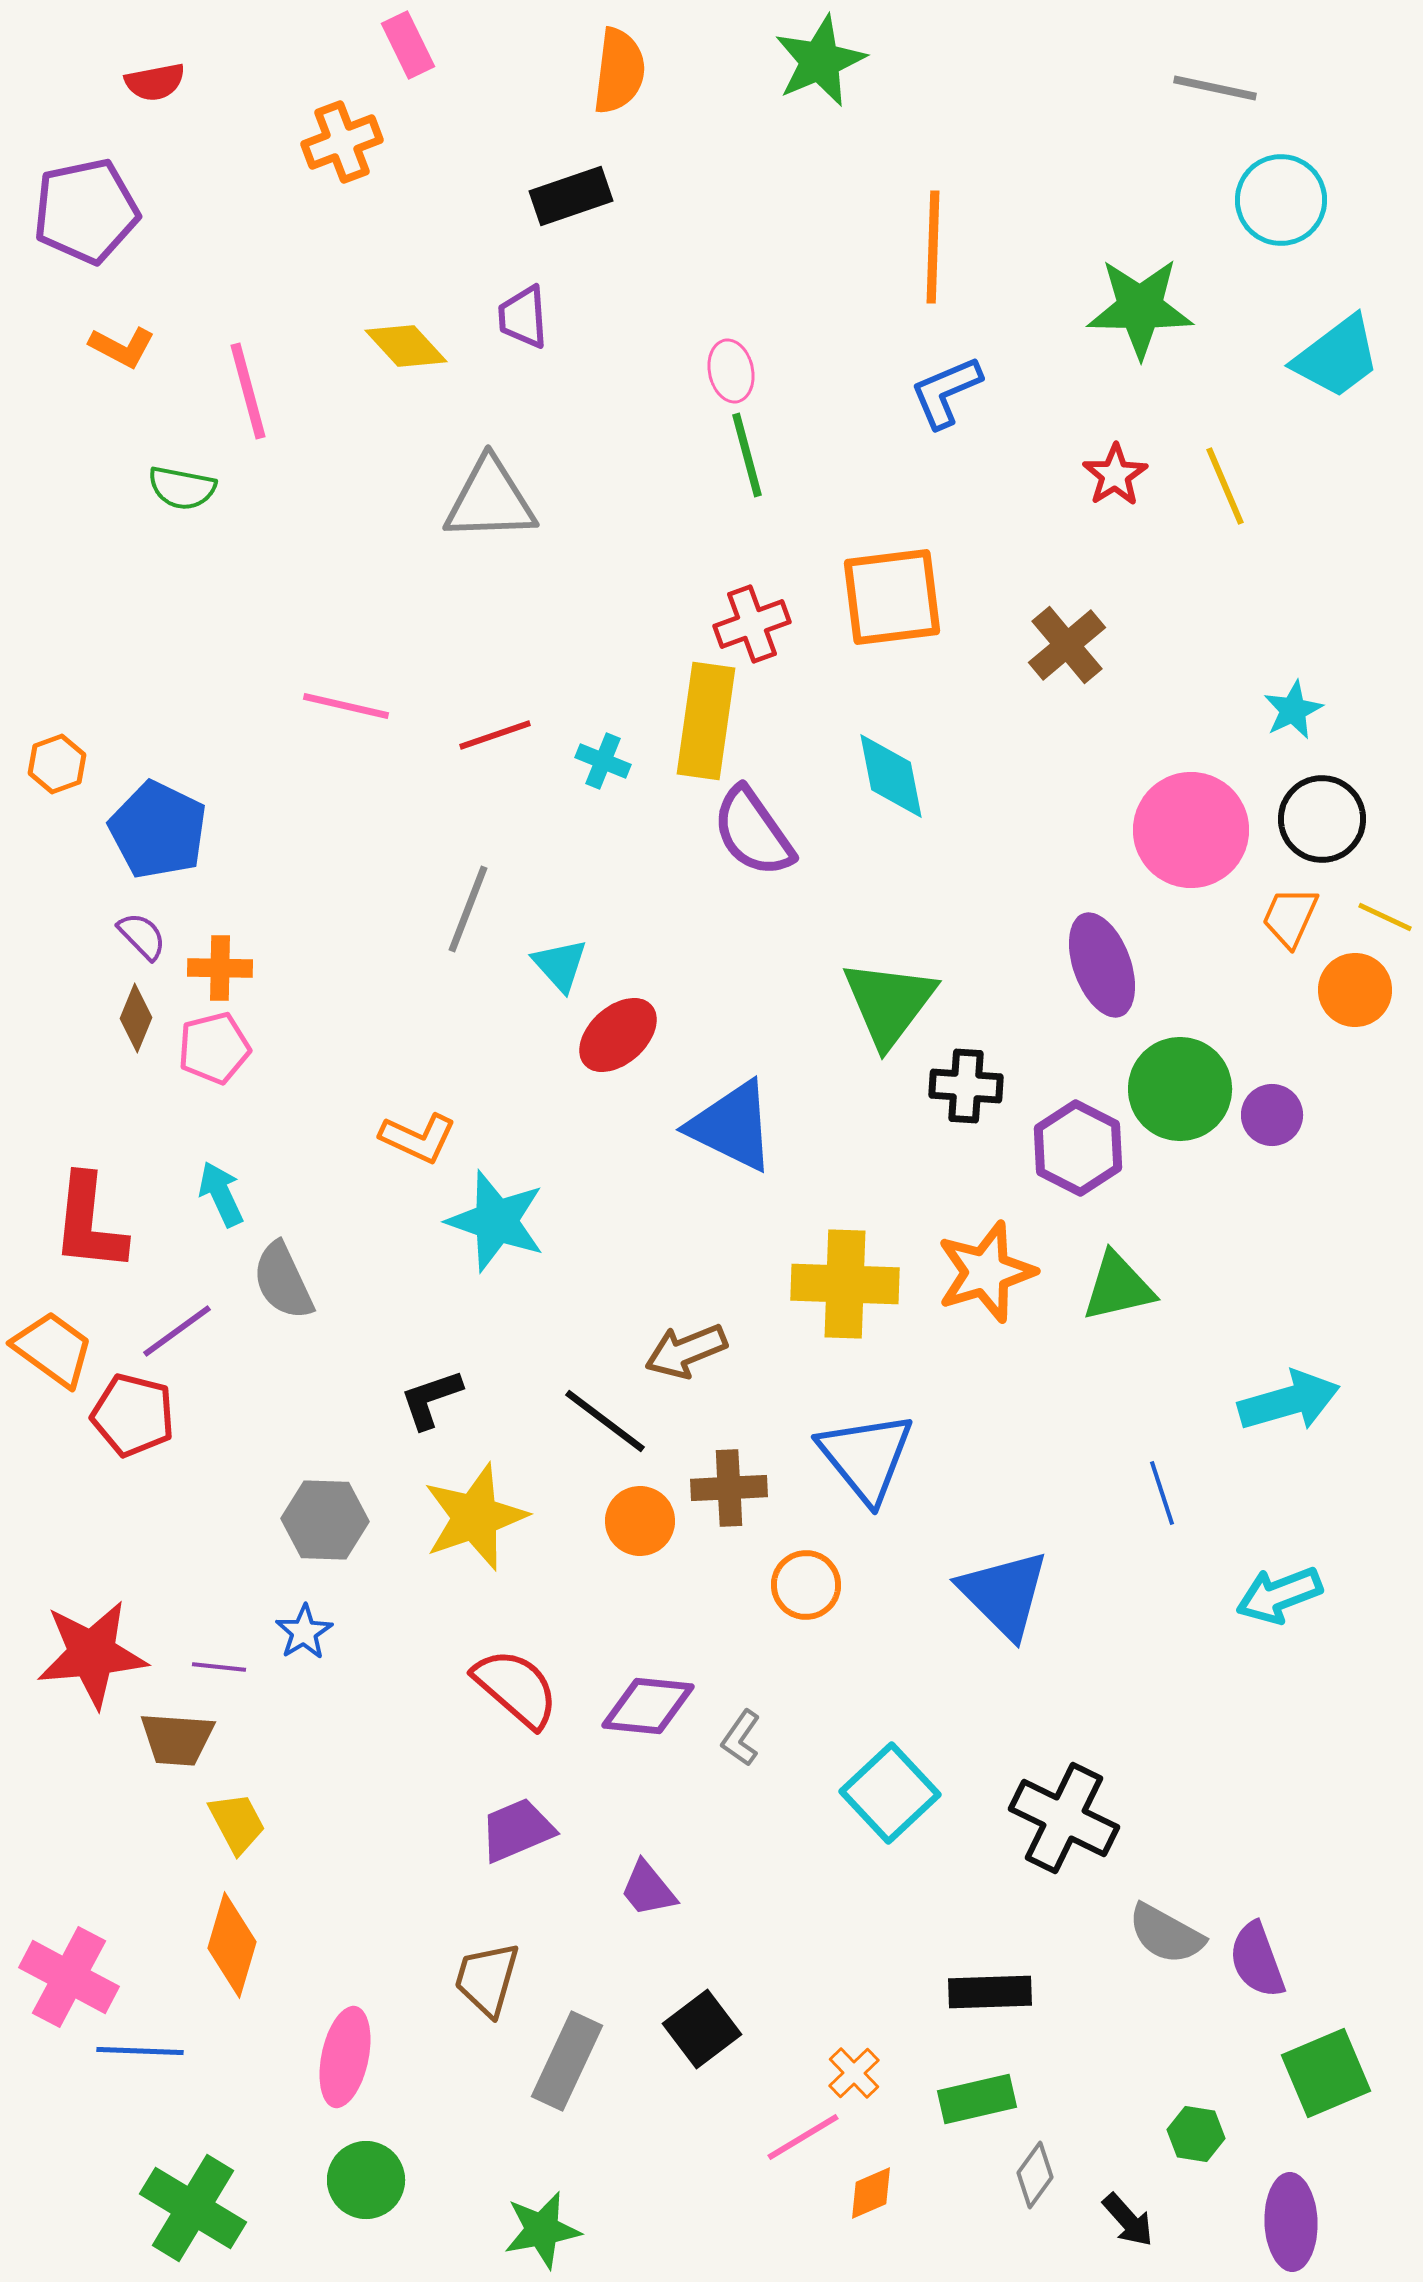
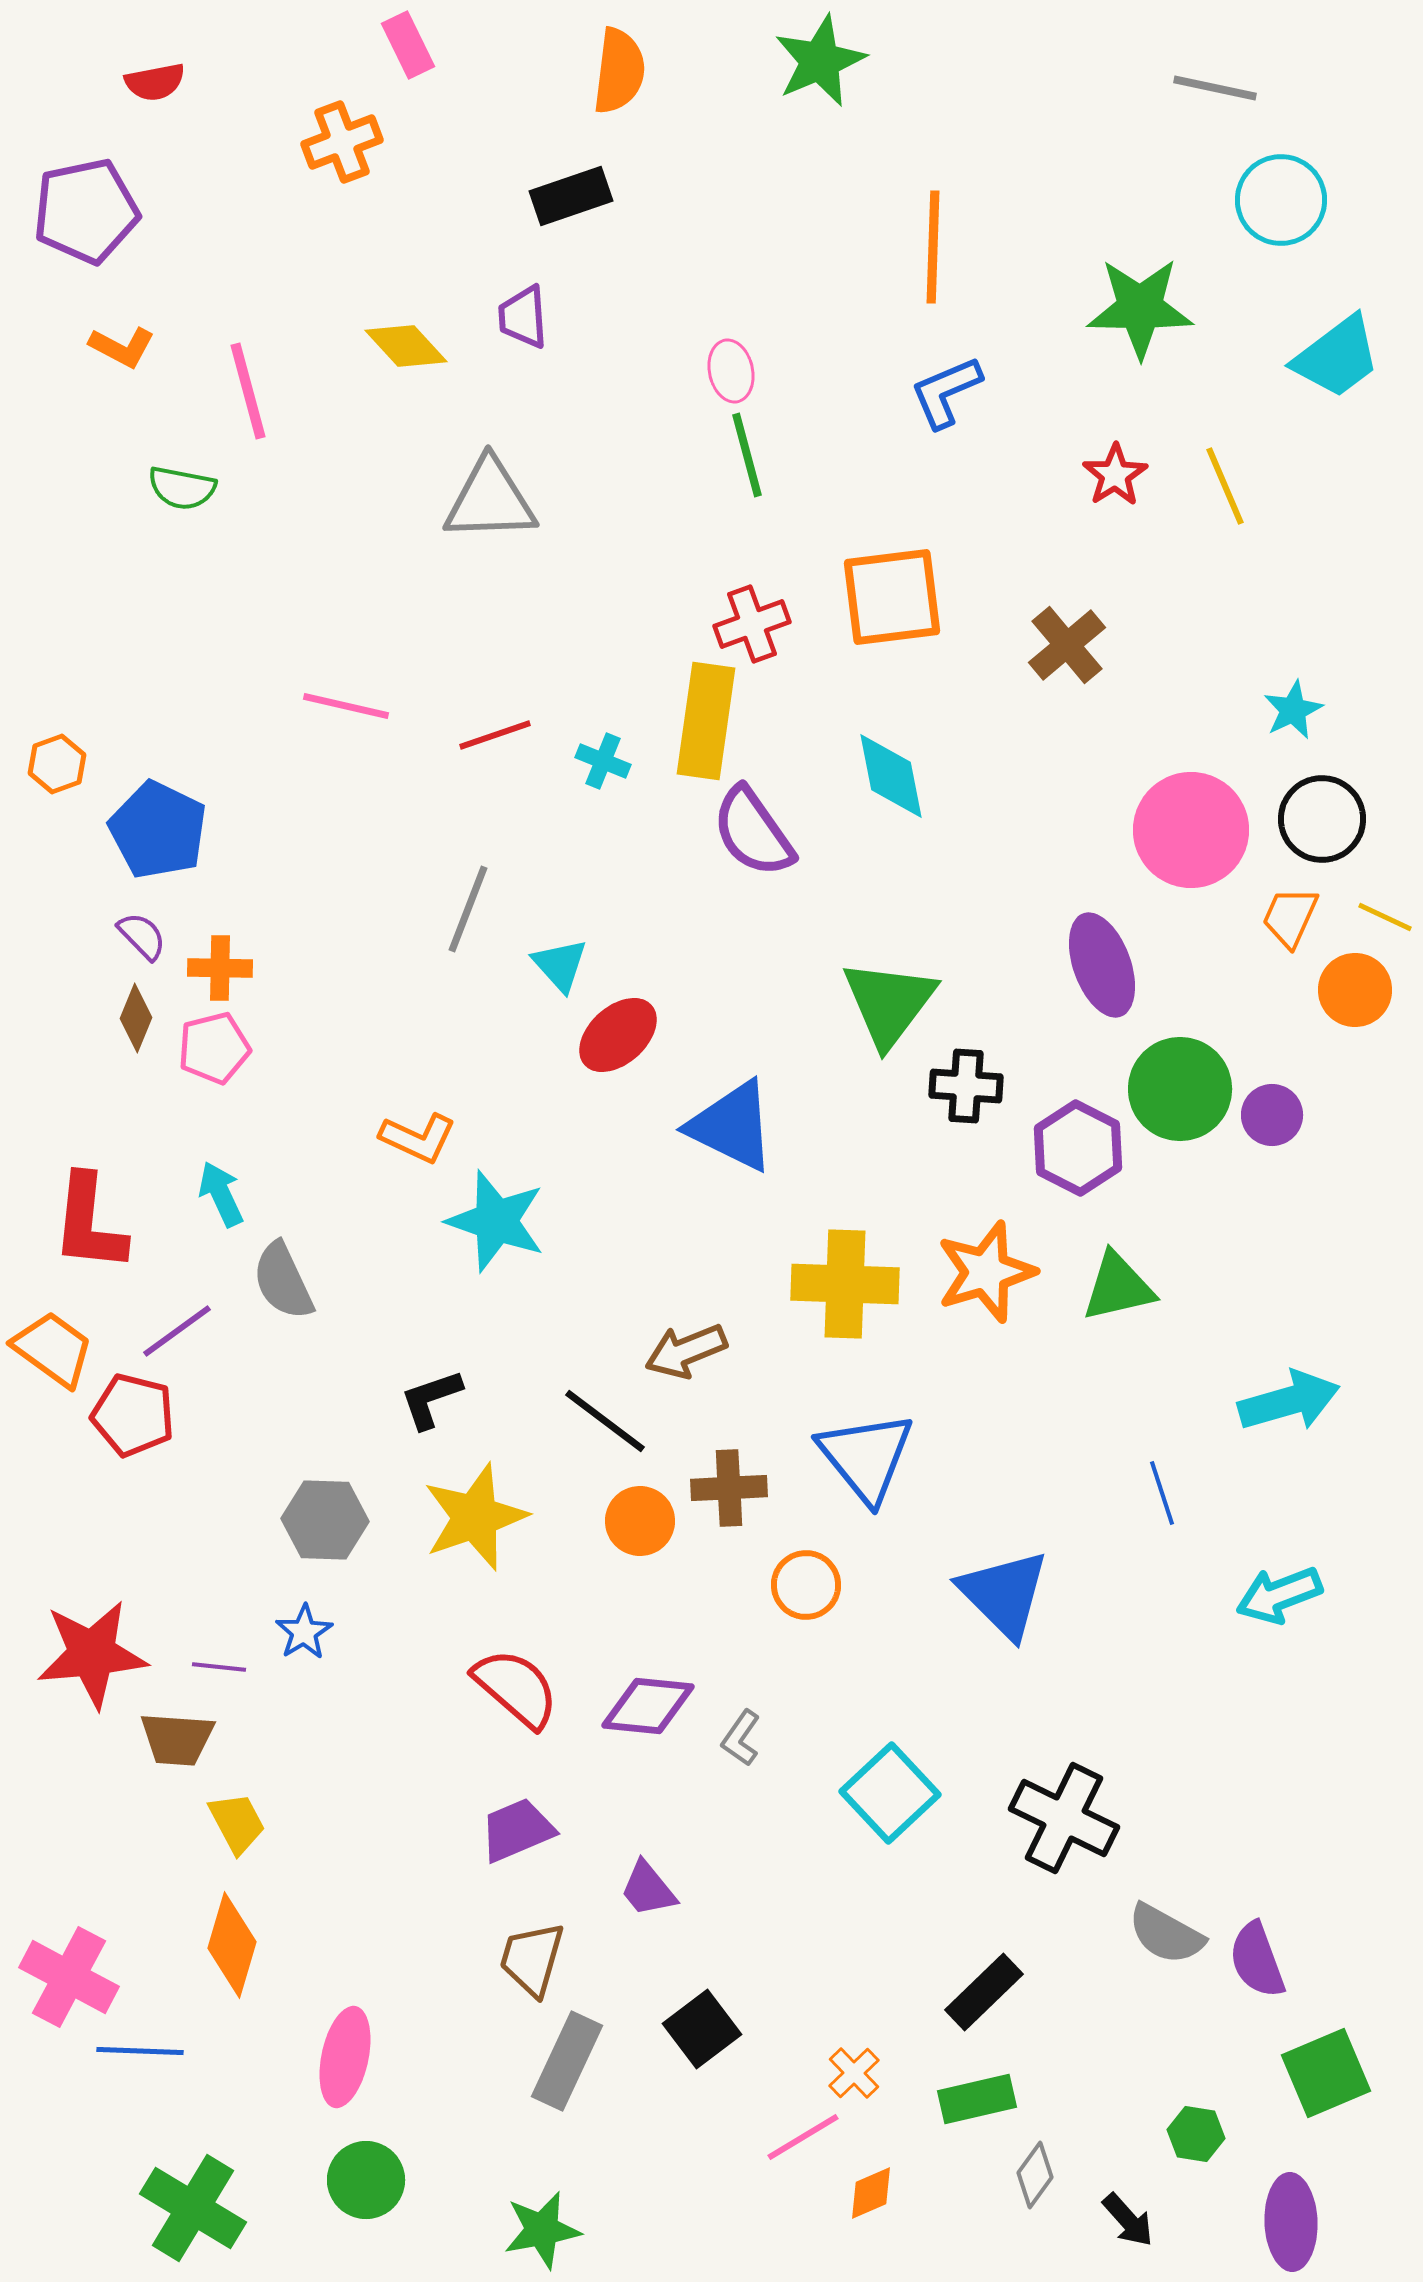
brown trapezoid at (487, 1979): moved 45 px right, 20 px up
black rectangle at (990, 1992): moved 6 px left; rotated 42 degrees counterclockwise
